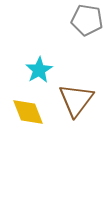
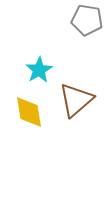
brown triangle: rotated 12 degrees clockwise
yellow diamond: moved 1 px right; rotated 12 degrees clockwise
